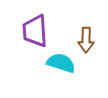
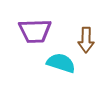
purple trapezoid: rotated 88 degrees counterclockwise
